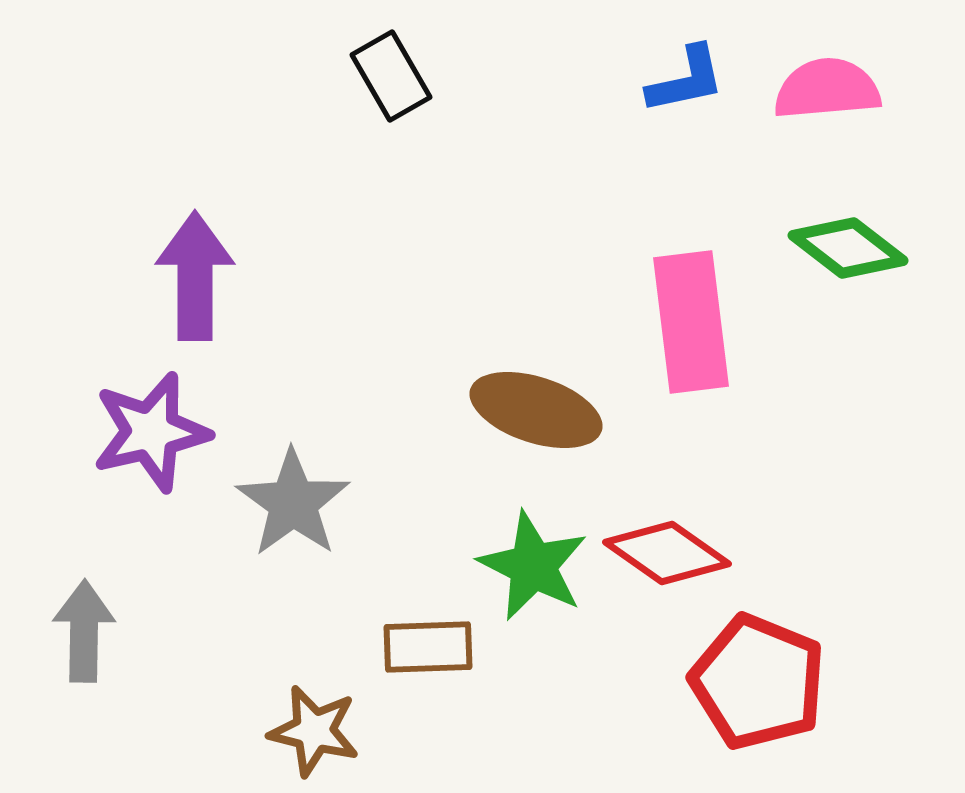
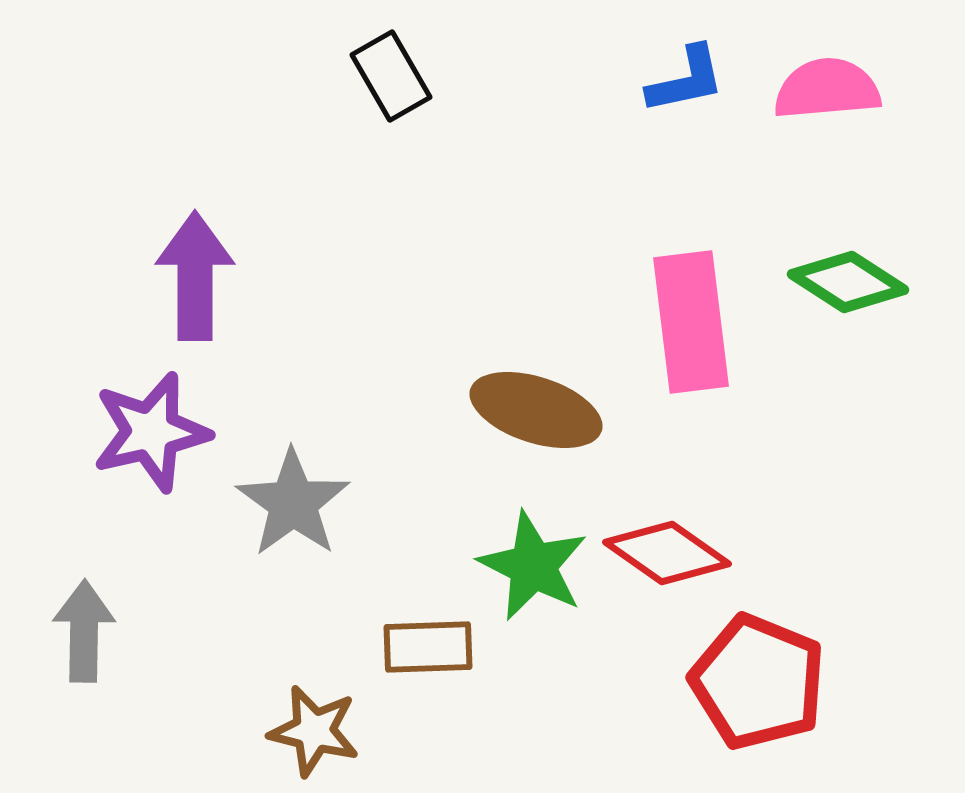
green diamond: moved 34 px down; rotated 5 degrees counterclockwise
